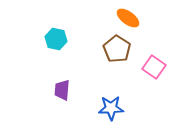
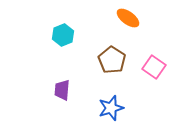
cyan hexagon: moved 7 px right, 4 px up; rotated 25 degrees clockwise
brown pentagon: moved 5 px left, 11 px down
blue star: rotated 15 degrees counterclockwise
